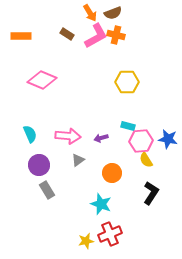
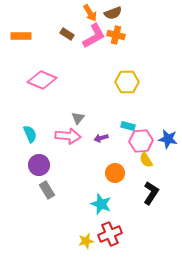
pink L-shape: moved 2 px left
gray triangle: moved 42 px up; rotated 16 degrees counterclockwise
orange circle: moved 3 px right
